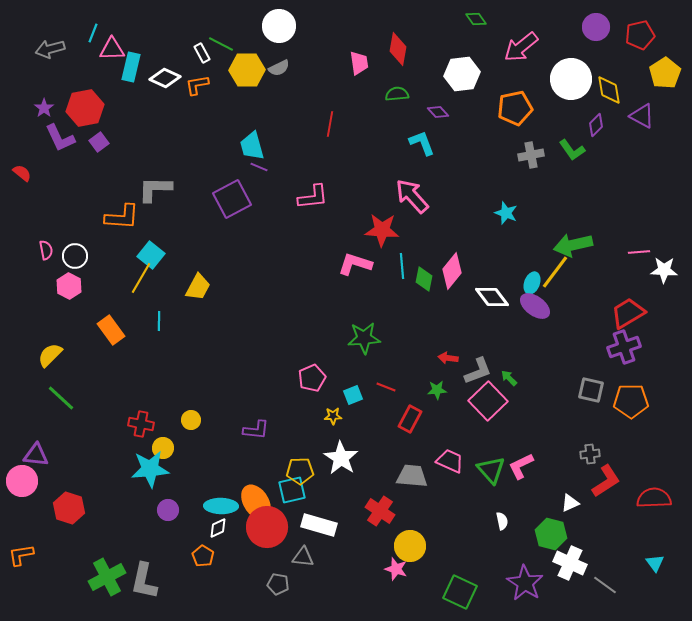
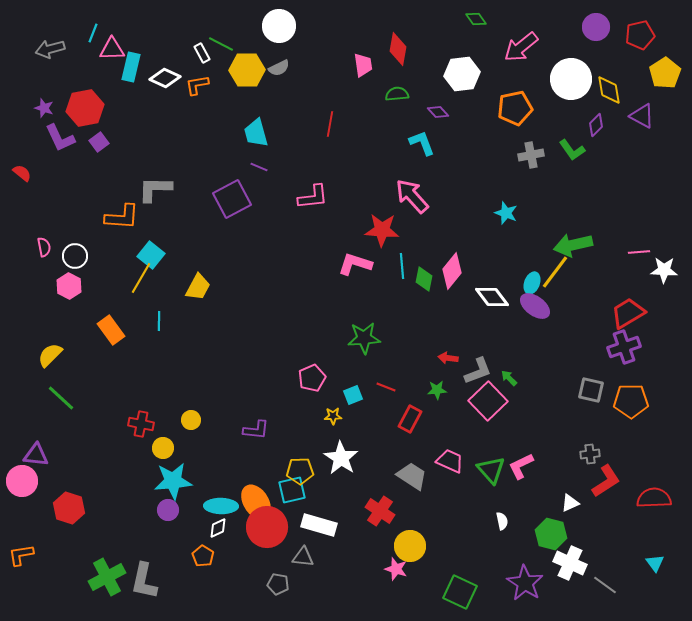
pink trapezoid at (359, 63): moved 4 px right, 2 px down
purple star at (44, 108): rotated 18 degrees counterclockwise
cyan trapezoid at (252, 146): moved 4 px right, 13 px up
pink semicircle at (46, 250): moved 2 px left, 3 px up
cyan star at (150, 469): moved 23 px right, 12 px down
gray trapezoid at (412, 476): rotated 28 degrees clockwise
